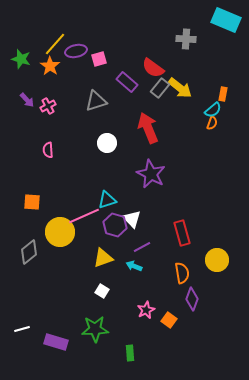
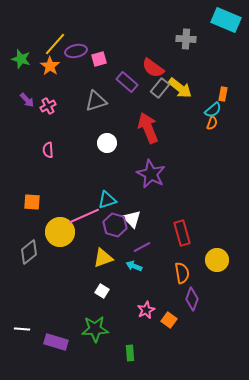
white line at (22, 329): rotated 21 degrees clockwise
